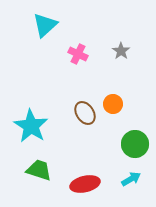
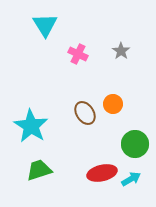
cyan triangle: rotated 20 degrees counterclockwise
green trapezoid: rotated 36 degrees counterclockwise
red ellipse: moved 17 px right, 11 px up
